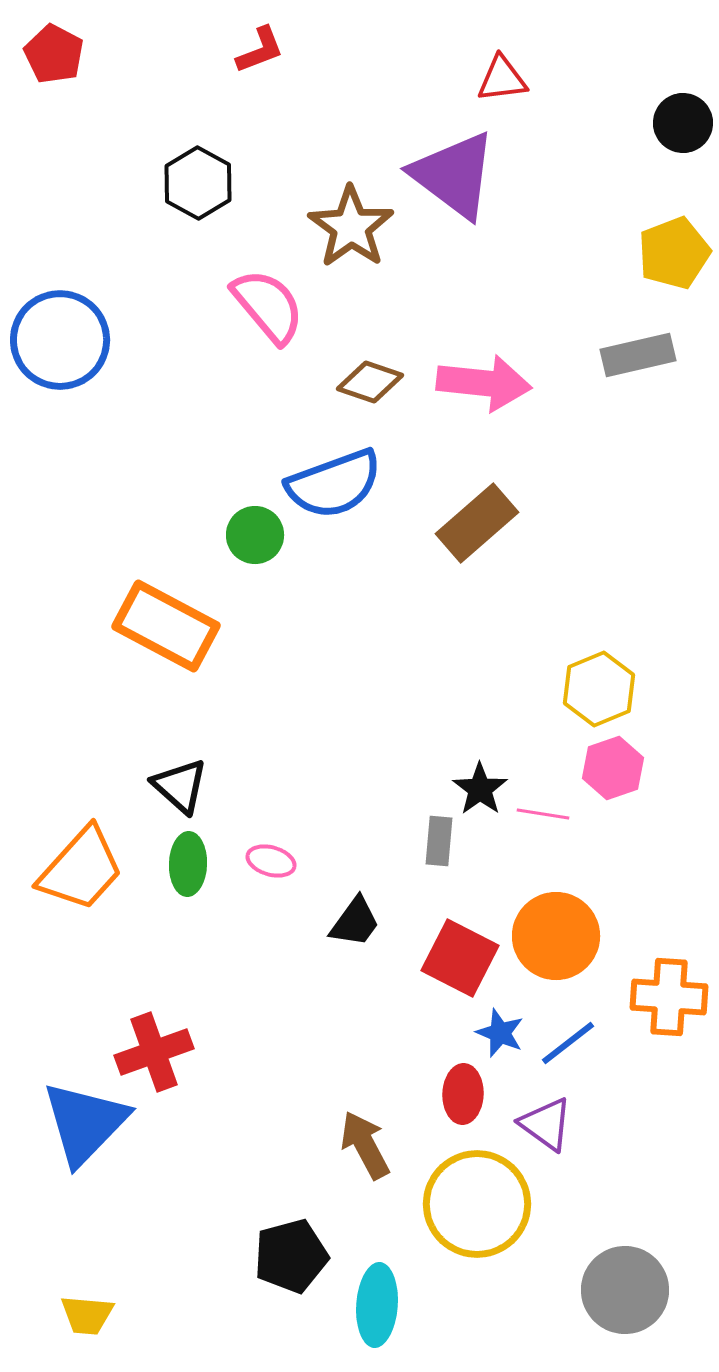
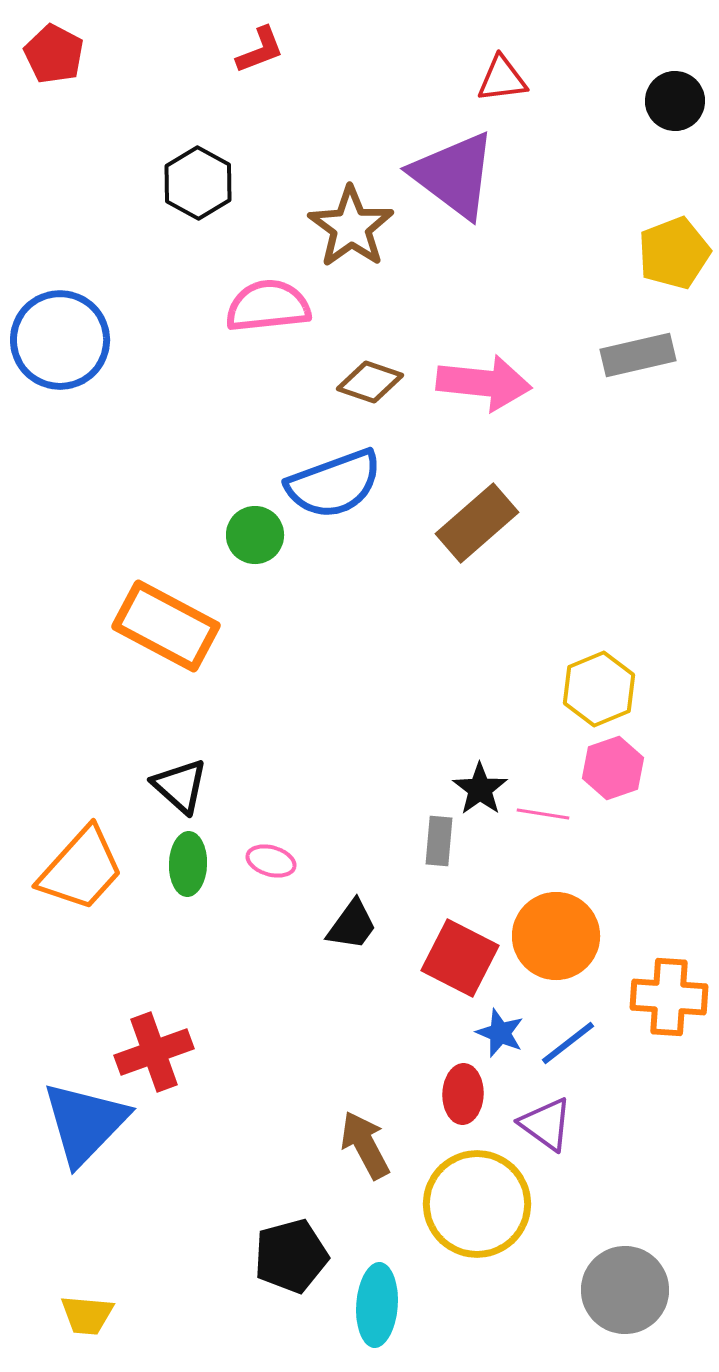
black circle at (683, 123): moved 8 px left, 22 px up
pink semicircle at (268, 306): rotated 56 degrees counterclockwise
black trapezoid at (355, 922): moved 3 px left, 3 px down
